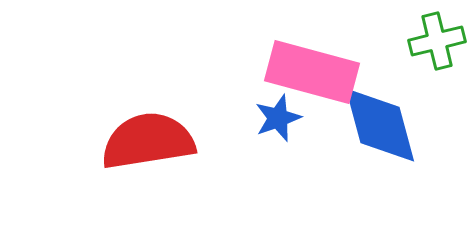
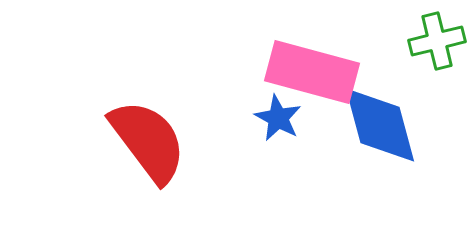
blue star: rotated 24 degrees counterclockwise
red semicircle: rotated 62 degrees clockwise
